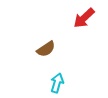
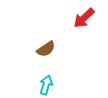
cyan arrow: moved 11 px left, 2 px down
